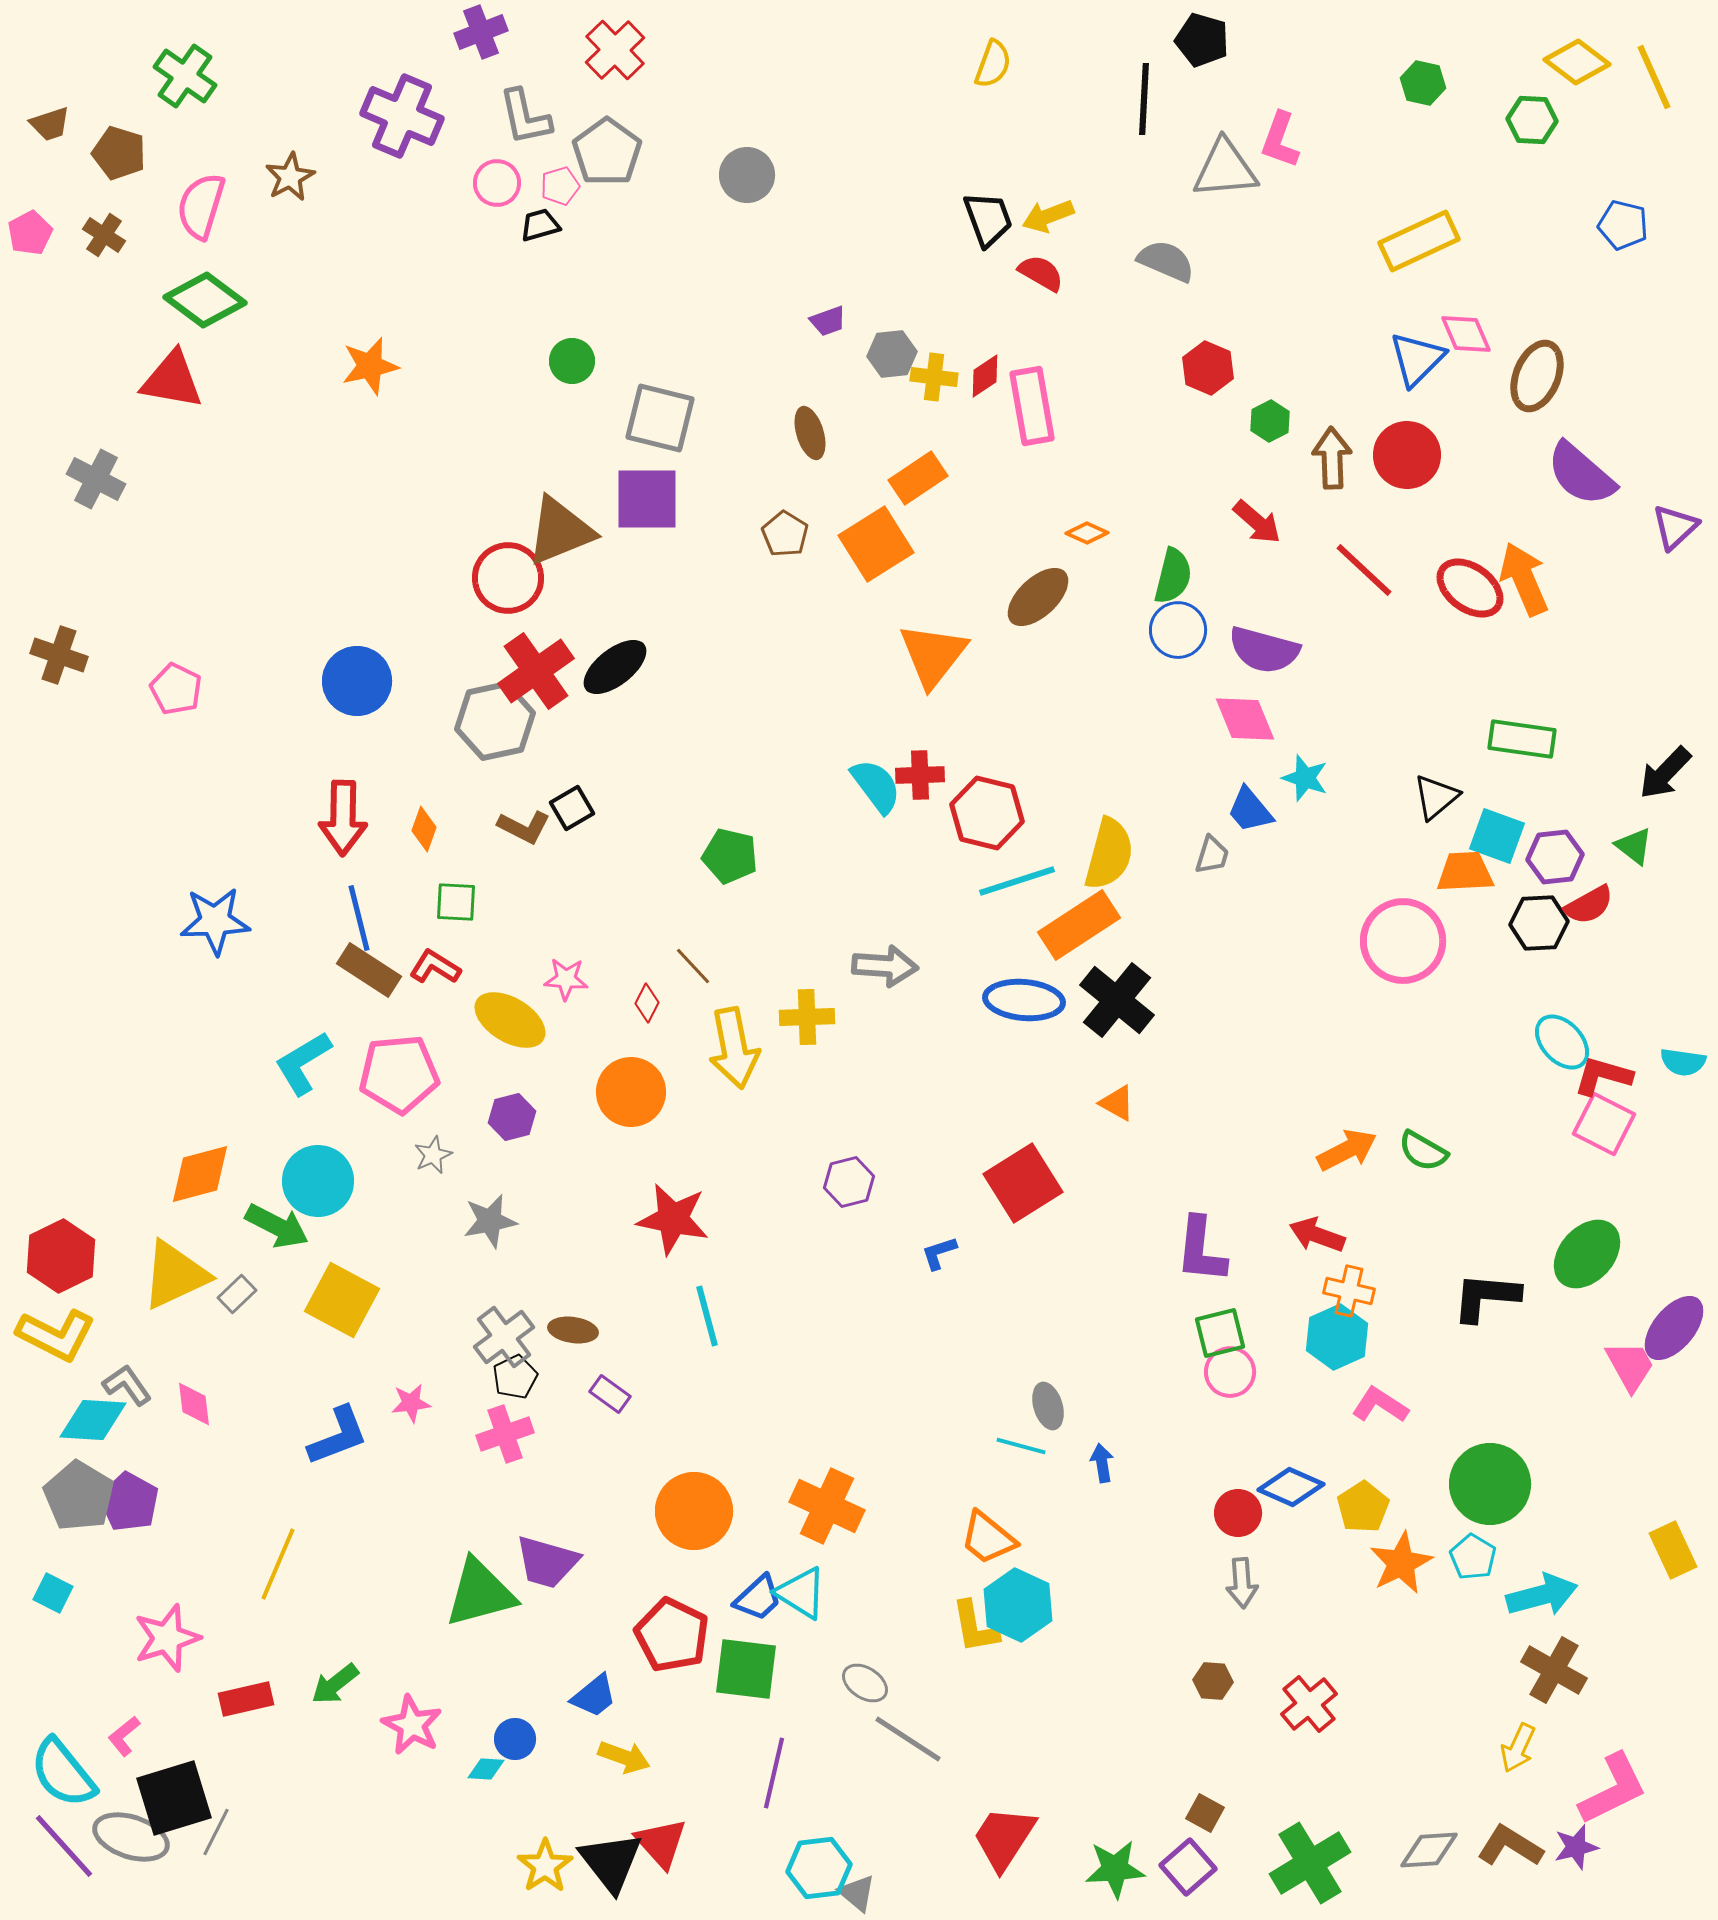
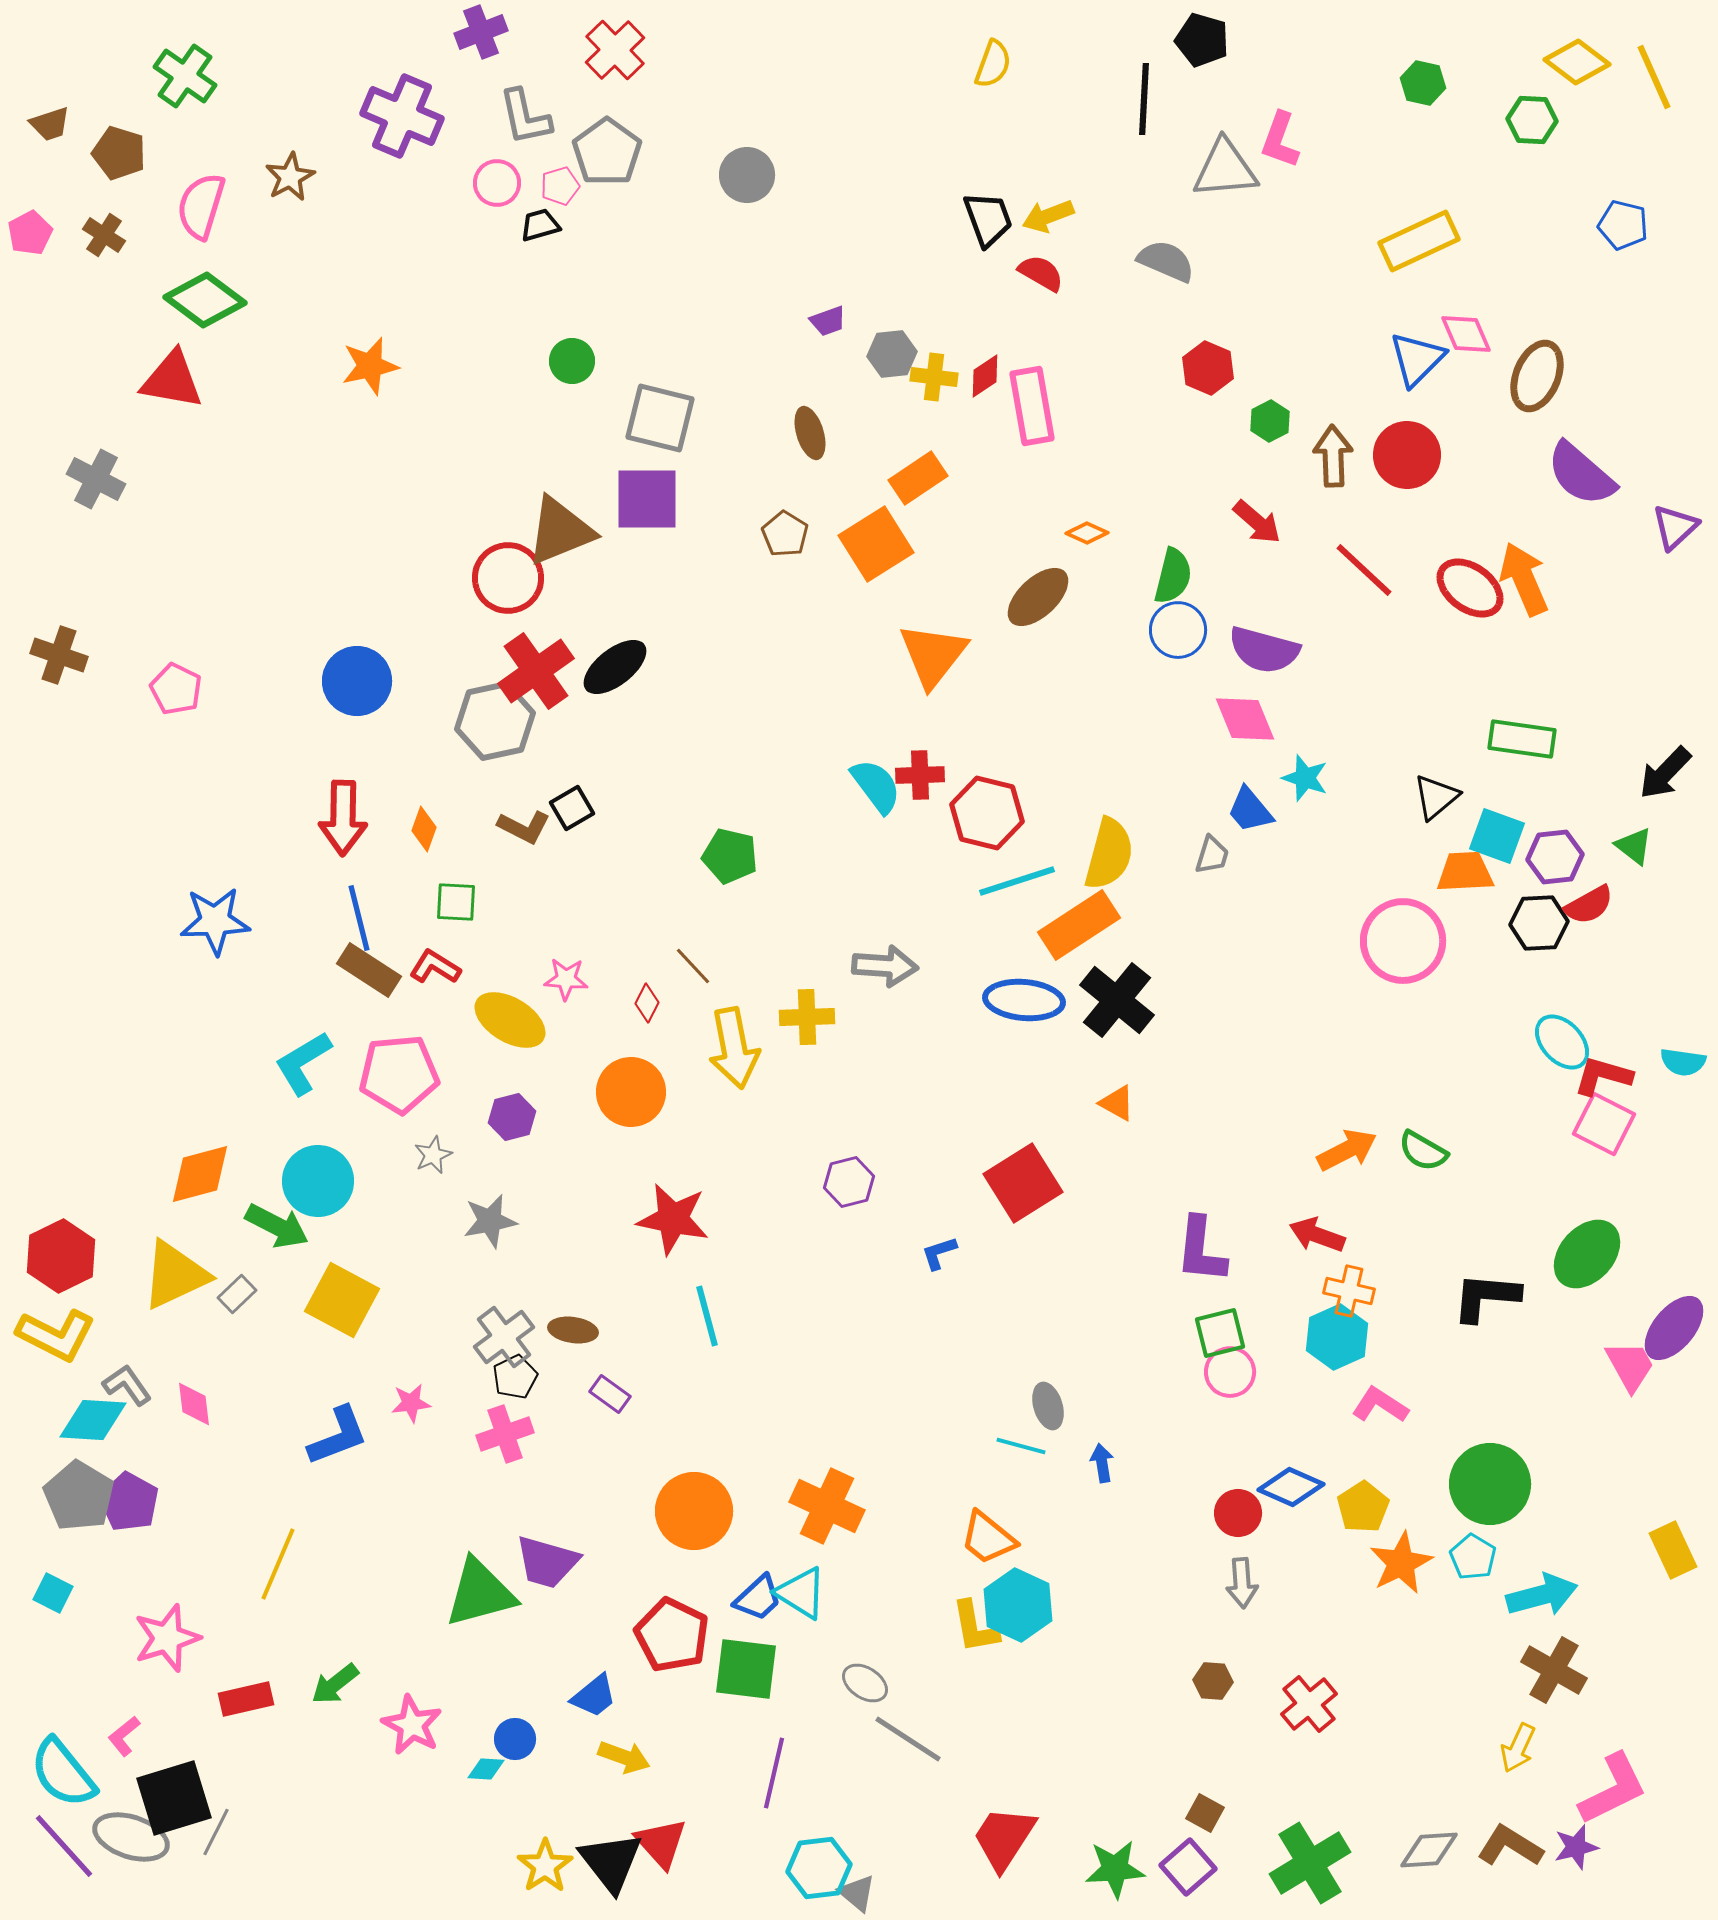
brown arrow at (1332, 458): moved 1 px right, 2 px up
